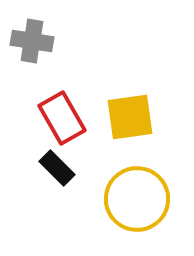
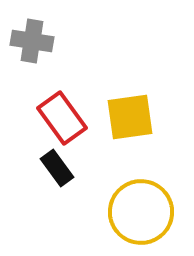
red rectangle: rotated 6 degrees counterclockwise
black rectangle: rotated 9 degrees clockwise
yellow circle: moved 4 px right, 13 px down
